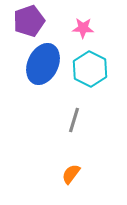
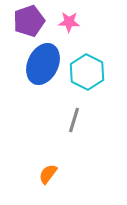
pink star: moved 14 px left, 6 px up
cyan hexagon: moved 3 px left, 3 px down
orange semicircle: moved 23 px left
